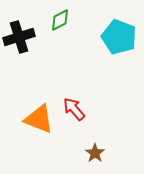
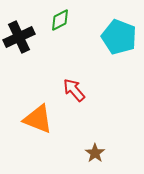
black cross: rotated 8 degrees counterclockwise
red arrow: moved 19 px up
orange triangle: moved 1 px left
